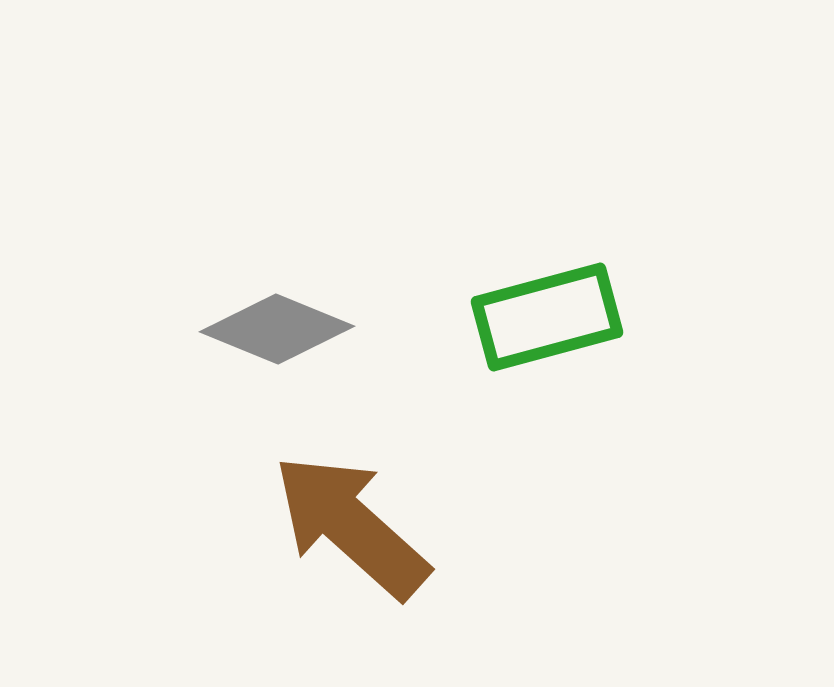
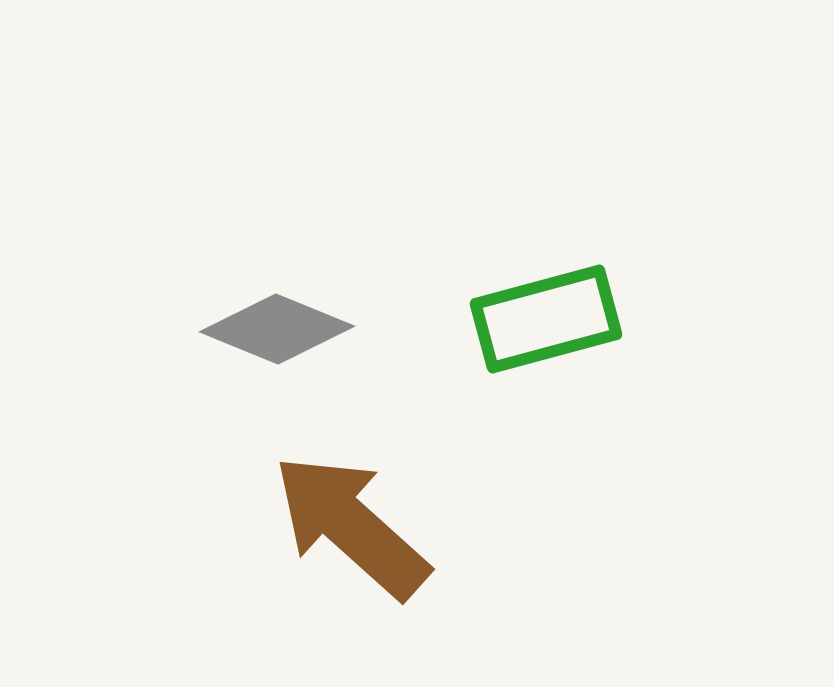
green rectangle: moved 1 px left, 2 px down
